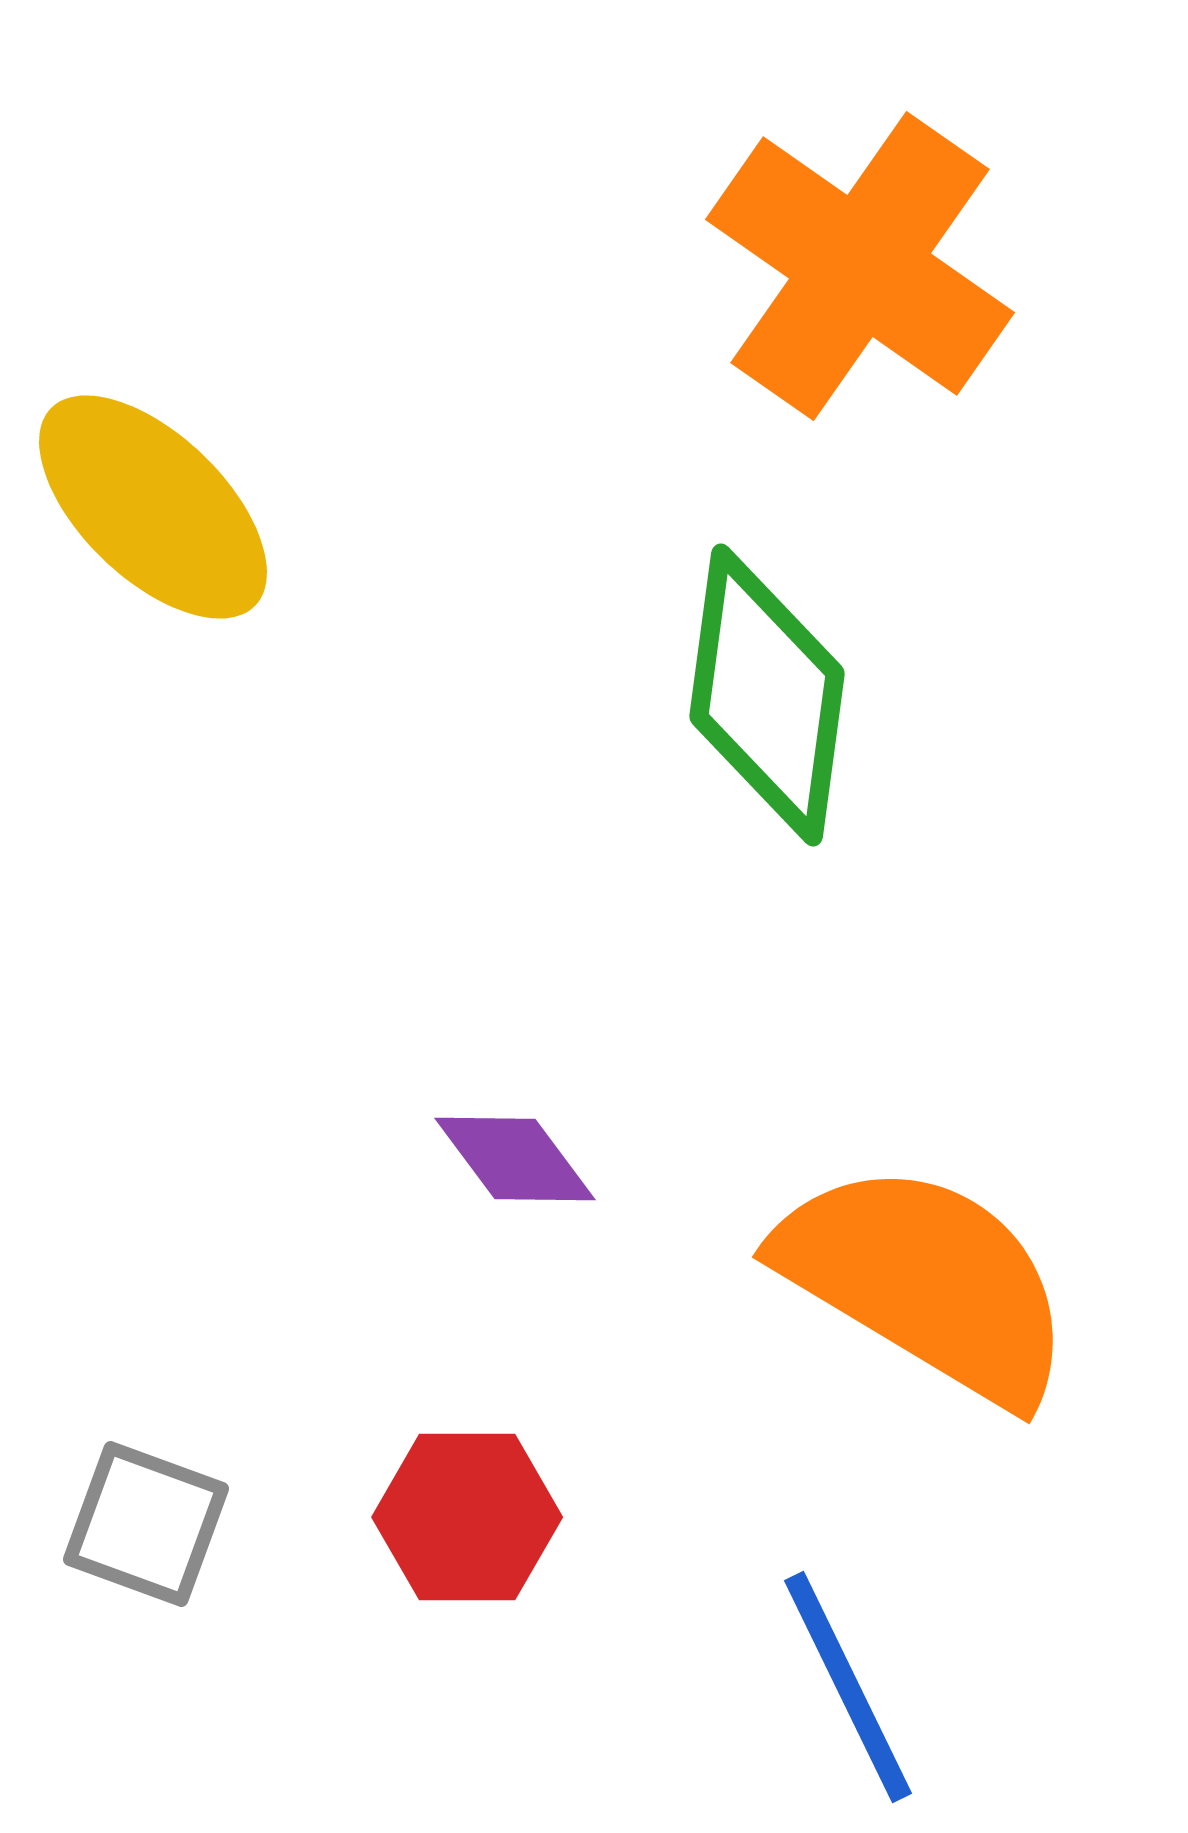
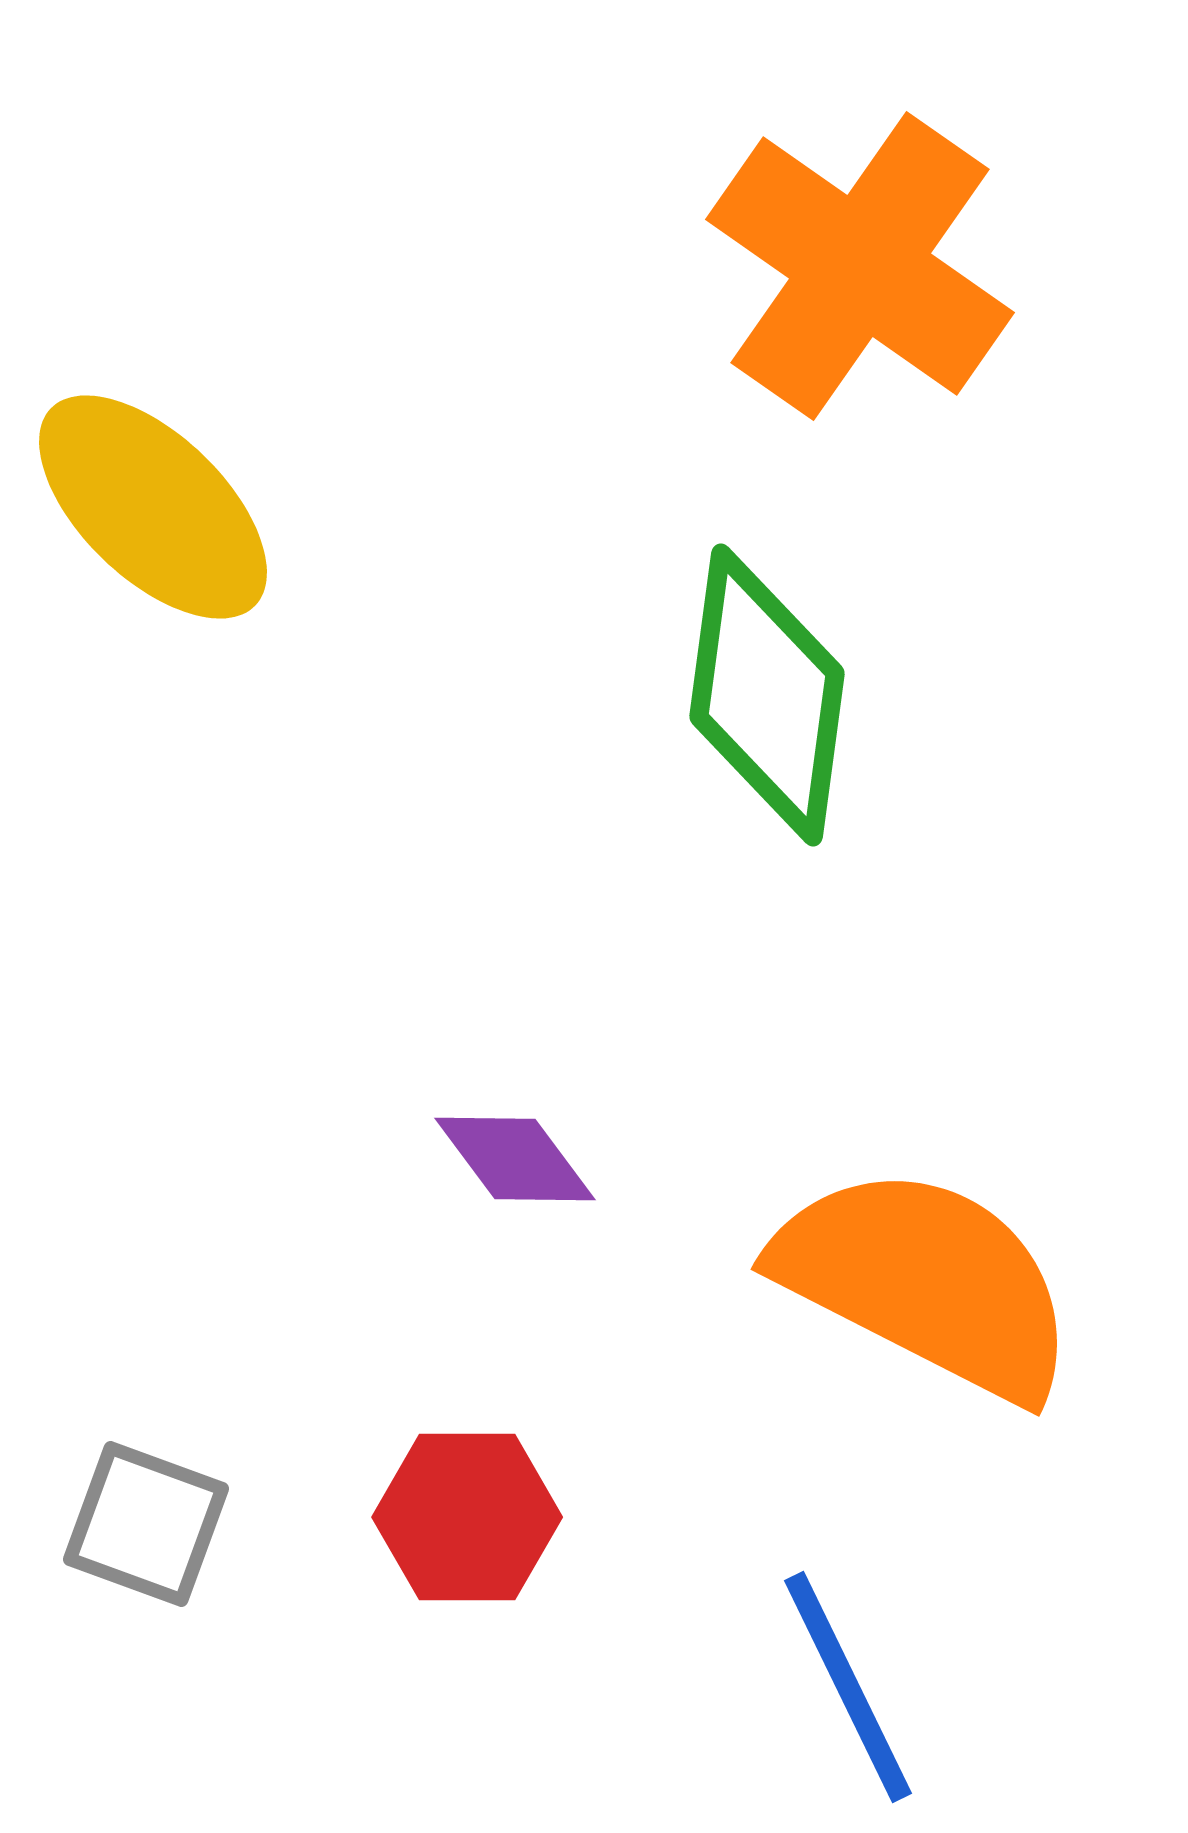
orange semicircle: rotated 4 degrees counterclockwise
